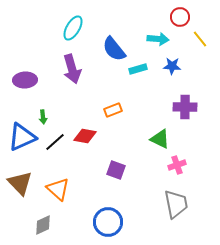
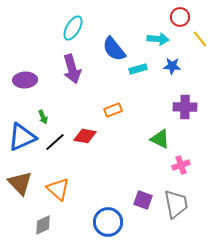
green arrow: rotated 16 degrees counterclockwise
pink cross: moved 4 px right
purple square: moved 27 px right, 30 px down
